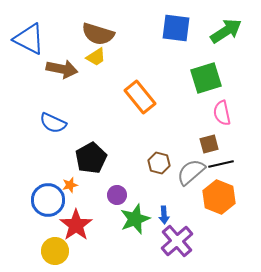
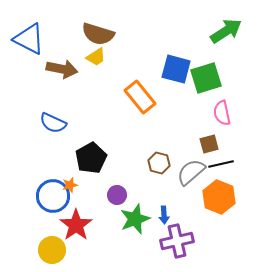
blue square: moved 41 px down; rotated 8 degrees clockwise
blue circle: moved 5 px right, 4 px up
purple cross: rotated 28 degrees clockwise
yellow circle: moved 3 px left, 1 px up
